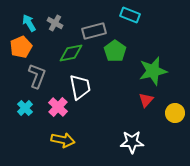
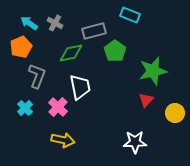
cyan arrow: rotated 24 degrees counterclockwise
white star: moved 3 px right
